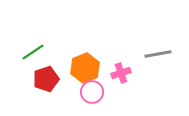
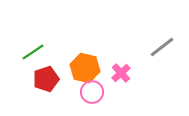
gray line: moved 4 px right, 7 px up; rotated 28 degrees counterclockwise
orange hexagon: rotated 24 degrees counterclockwise
pink cross: rotated 24 degrees counterclockwise
